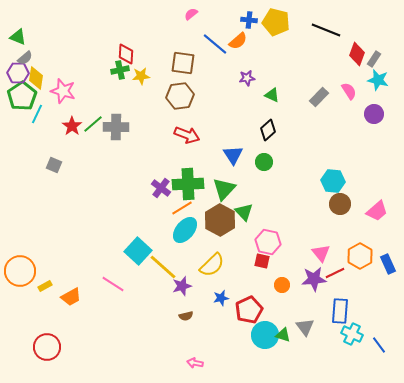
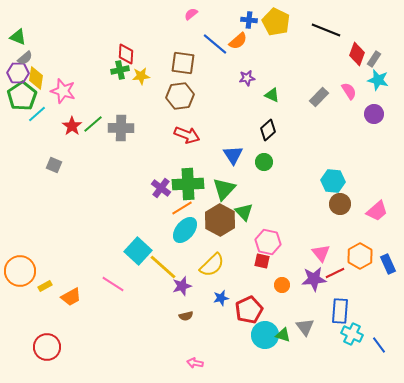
yellow pentagon at (276, 22): rotated 12 degrees clockwise
cyan line at (37, 114): rotated 24 degrees clockwise
gray cross at (116, 127): moved 5 px right, 1 px down
